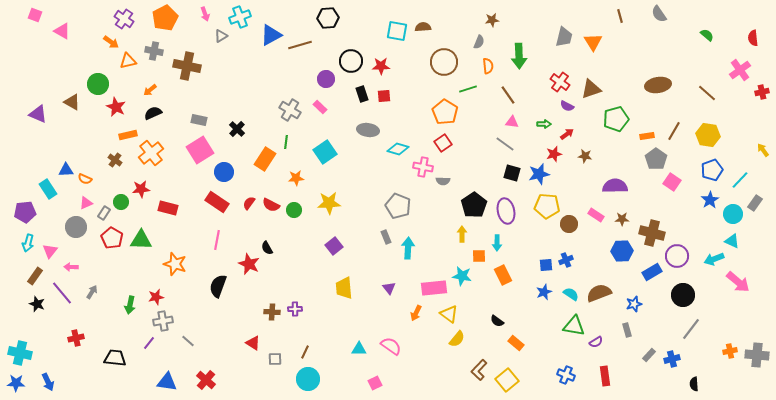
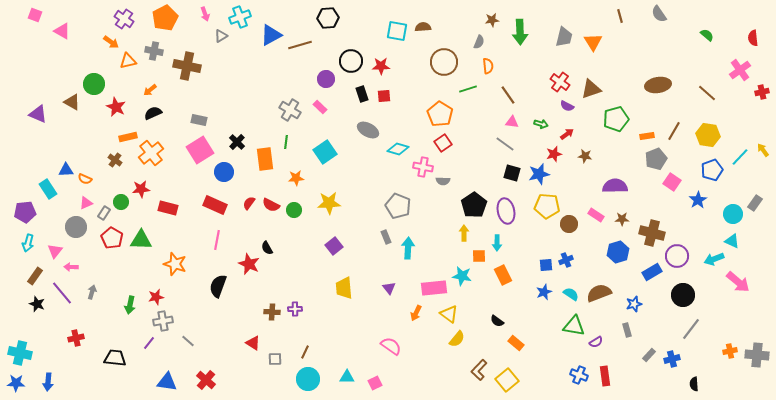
green arrow at (519, 56): moved 1 px right, 24 px up
green circle at (98, 84): moved 4 px left
orange pentagon at (445, 112): moved 5 px left, 2 px down
green arrow at (544, 124): moved 3 px left; rotated 16 degrees clockwise
black cross at (237, 129): moved 13 px down
gray ellipse at (368, 130): rotated 20 degrees clockwise
orange rectangle at (128, 135): moved 2 px down
orange rectangle at (265, 159): rotated 40 degrees counterclockwise
gray pentagon at (656, 159): rotated 15 degrees clockwise
cyan line at (740, 180): moved 23 px up
blue star at (710, 200): moved 12 px left
red rectangle at (217, 202): moved 2 px left, 3 px down; rotated 10 degrees counterclockwise
yellow arrow at (462, 234): moved 2 px right, 1 px up
pink triangle at (50, 251): moved 5 px right
blue hexagon at (622, 251): moved 4 px left, 1 px down; rotated 15 degrees counterclockwise
gray arrow at (92, 292): rotated 16 degrees counterclockwise
cyan triangle at (359, 349): moved 12 px left, 28 px down
blue cross at (566, 375): moved 13 px right
blue arrow at (48, 382): rotated 30 degrees clockwise
